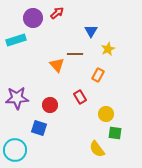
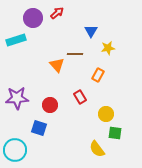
yellow star: moved 1 px up; rotated 16 degrees clockwise
